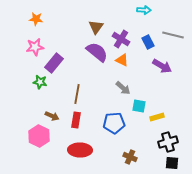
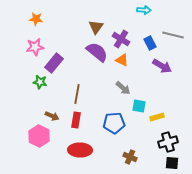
blue rectangle: moved 2 px right, 1 px down
